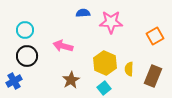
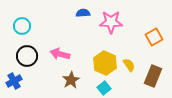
cyan circle: moved 3 px left, 4 px up
orange square: moved 1 px left, 1 px down
pink arrow: moved 3 px left, 8 px down
yellow semicircle: moved 4 px up; rotated 144 degrees clockwise
